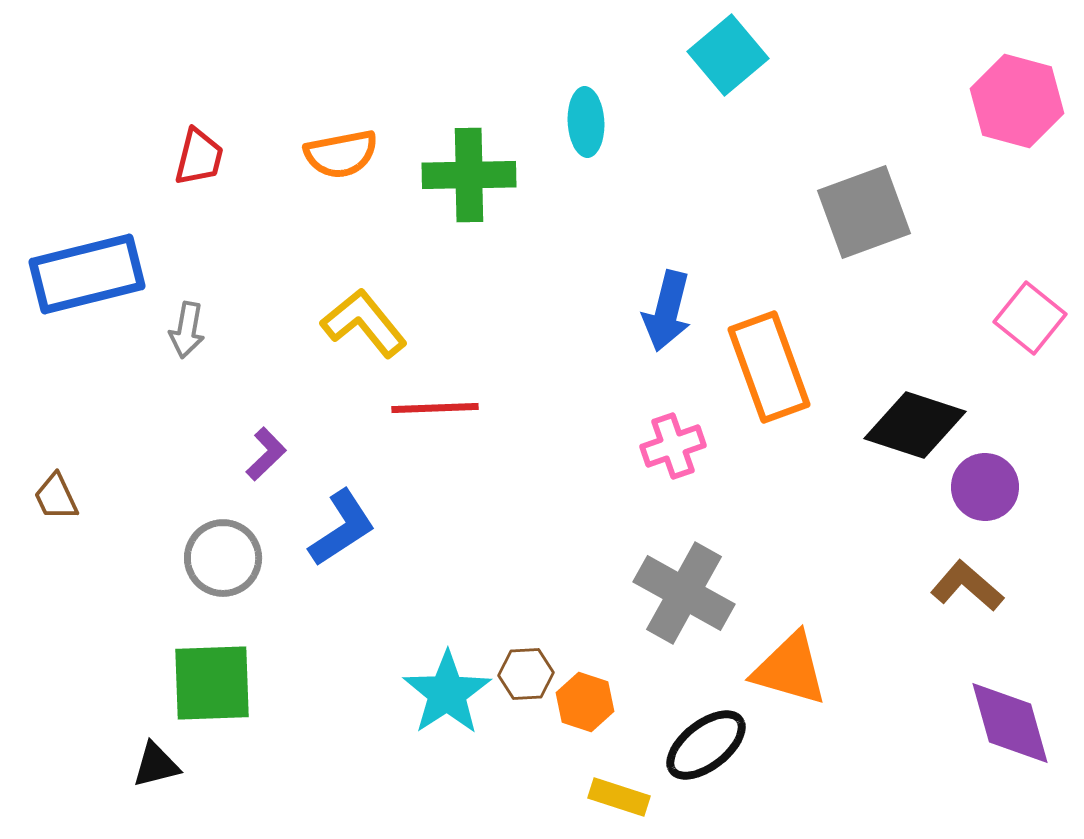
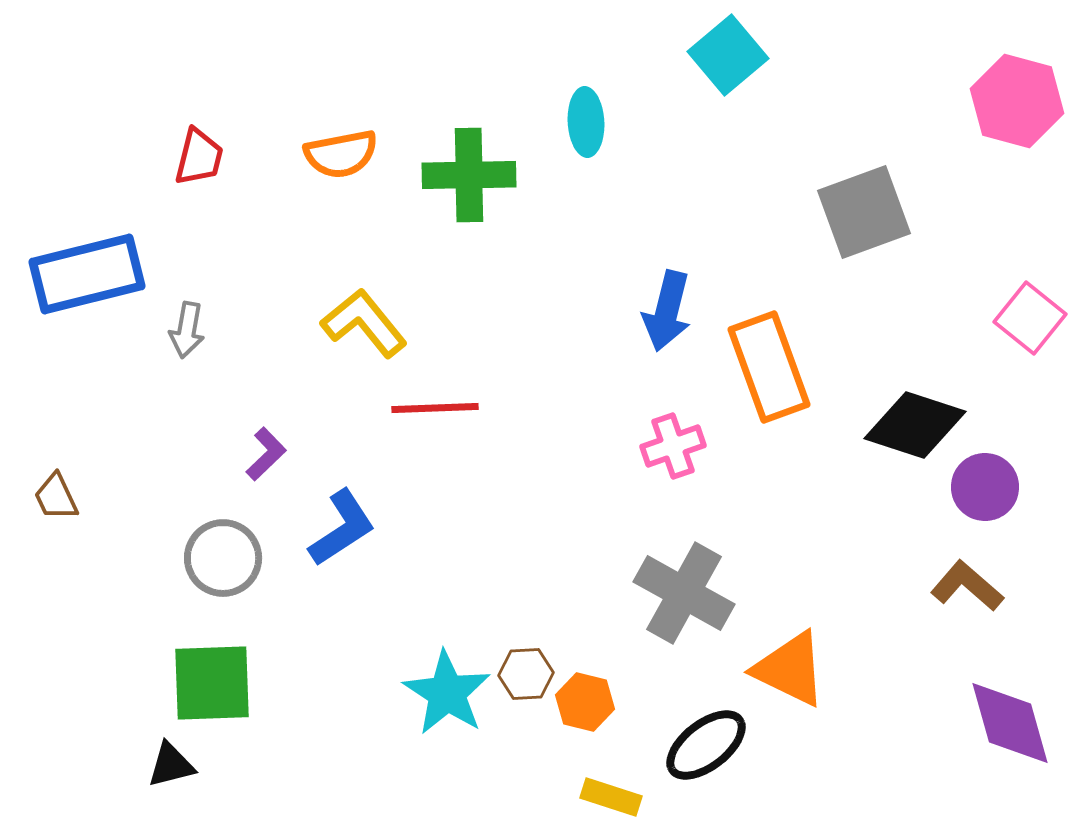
orange triangle: rotated 10 degrees clockwise
cyan star: rotated 6 degrees counterclockwise
orange hexagon: rotated 4 degrees counterclockwise
black triangle: moved 15 px right
yellow rectangle: moved 8 px left
